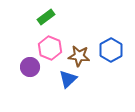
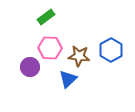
pink hexagon: rotated 20 degrees counterclockwise
